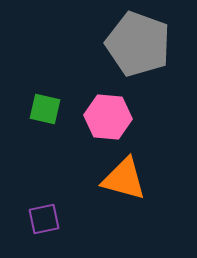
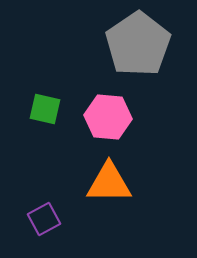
gray pentagon: rotated 18 degrees clockwise
orange triangle: moved 15 px left, 4 px down; rotated 15 degrees counterclockwise
purple square: rotated 16 degrees counterclockwise
